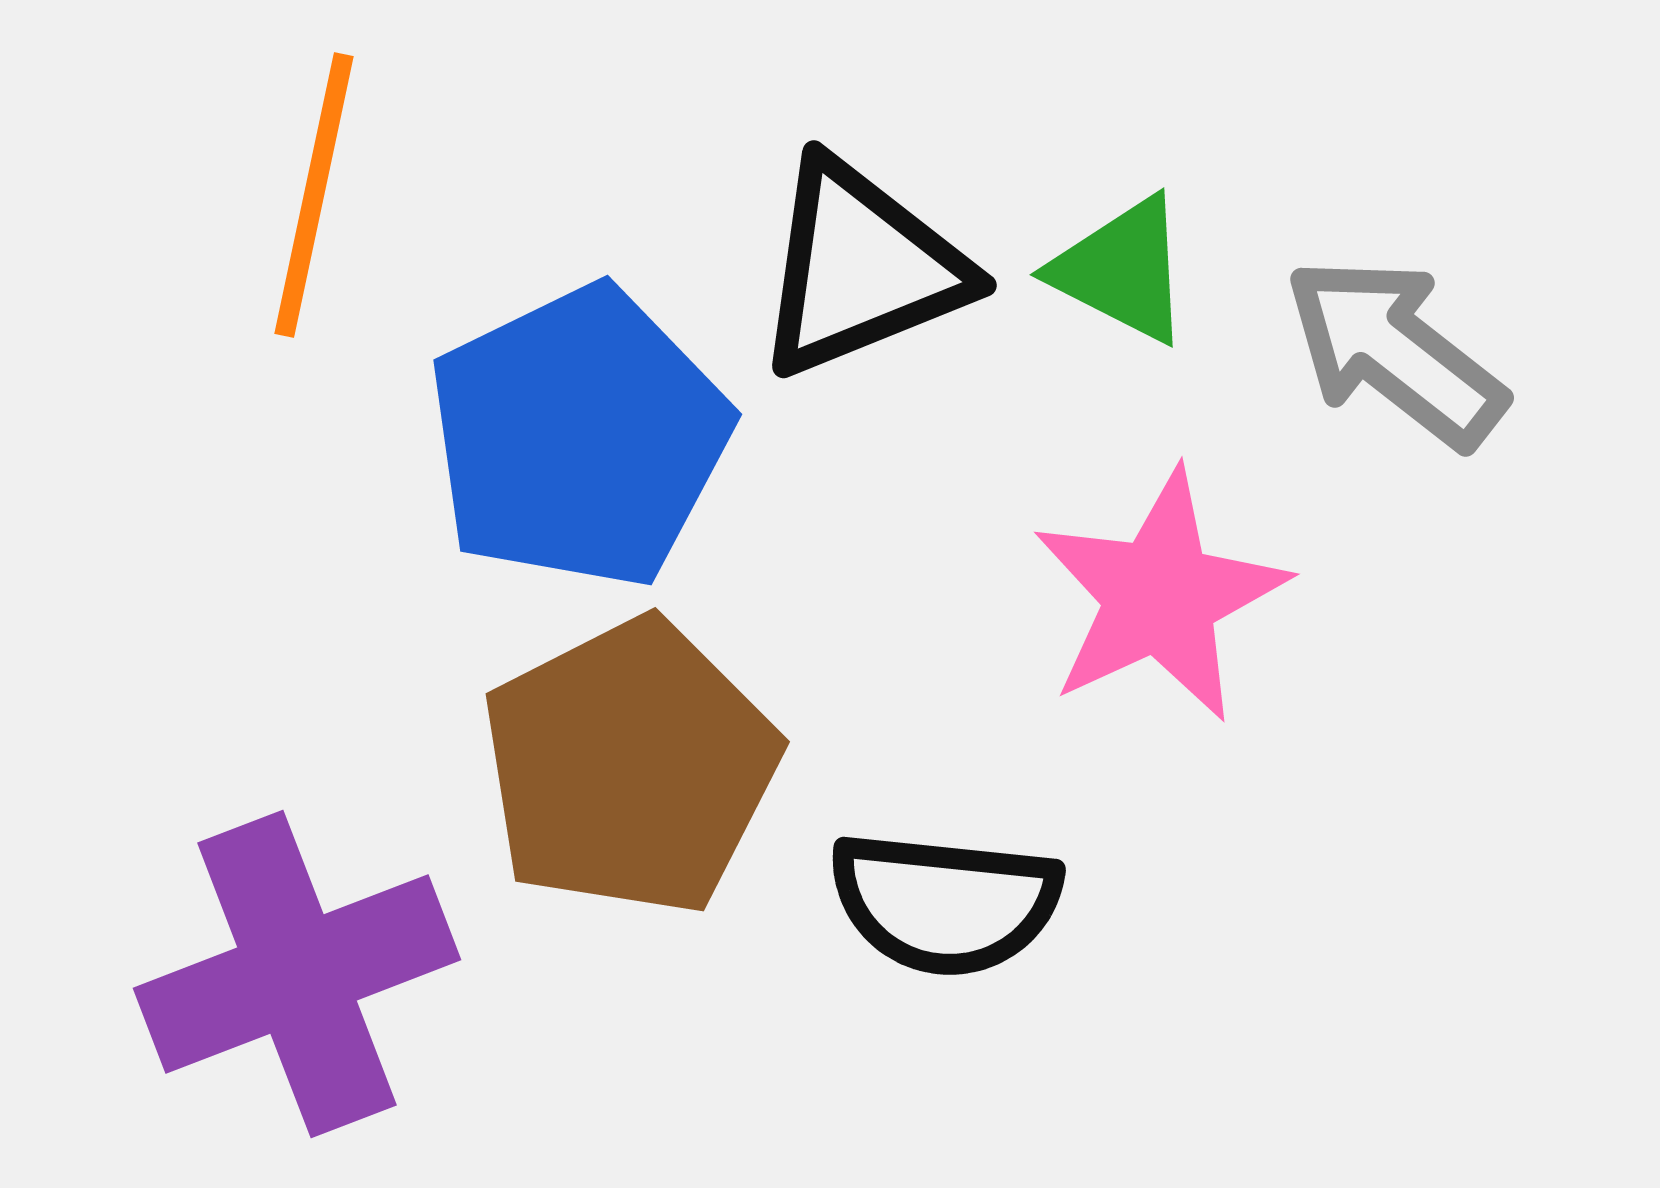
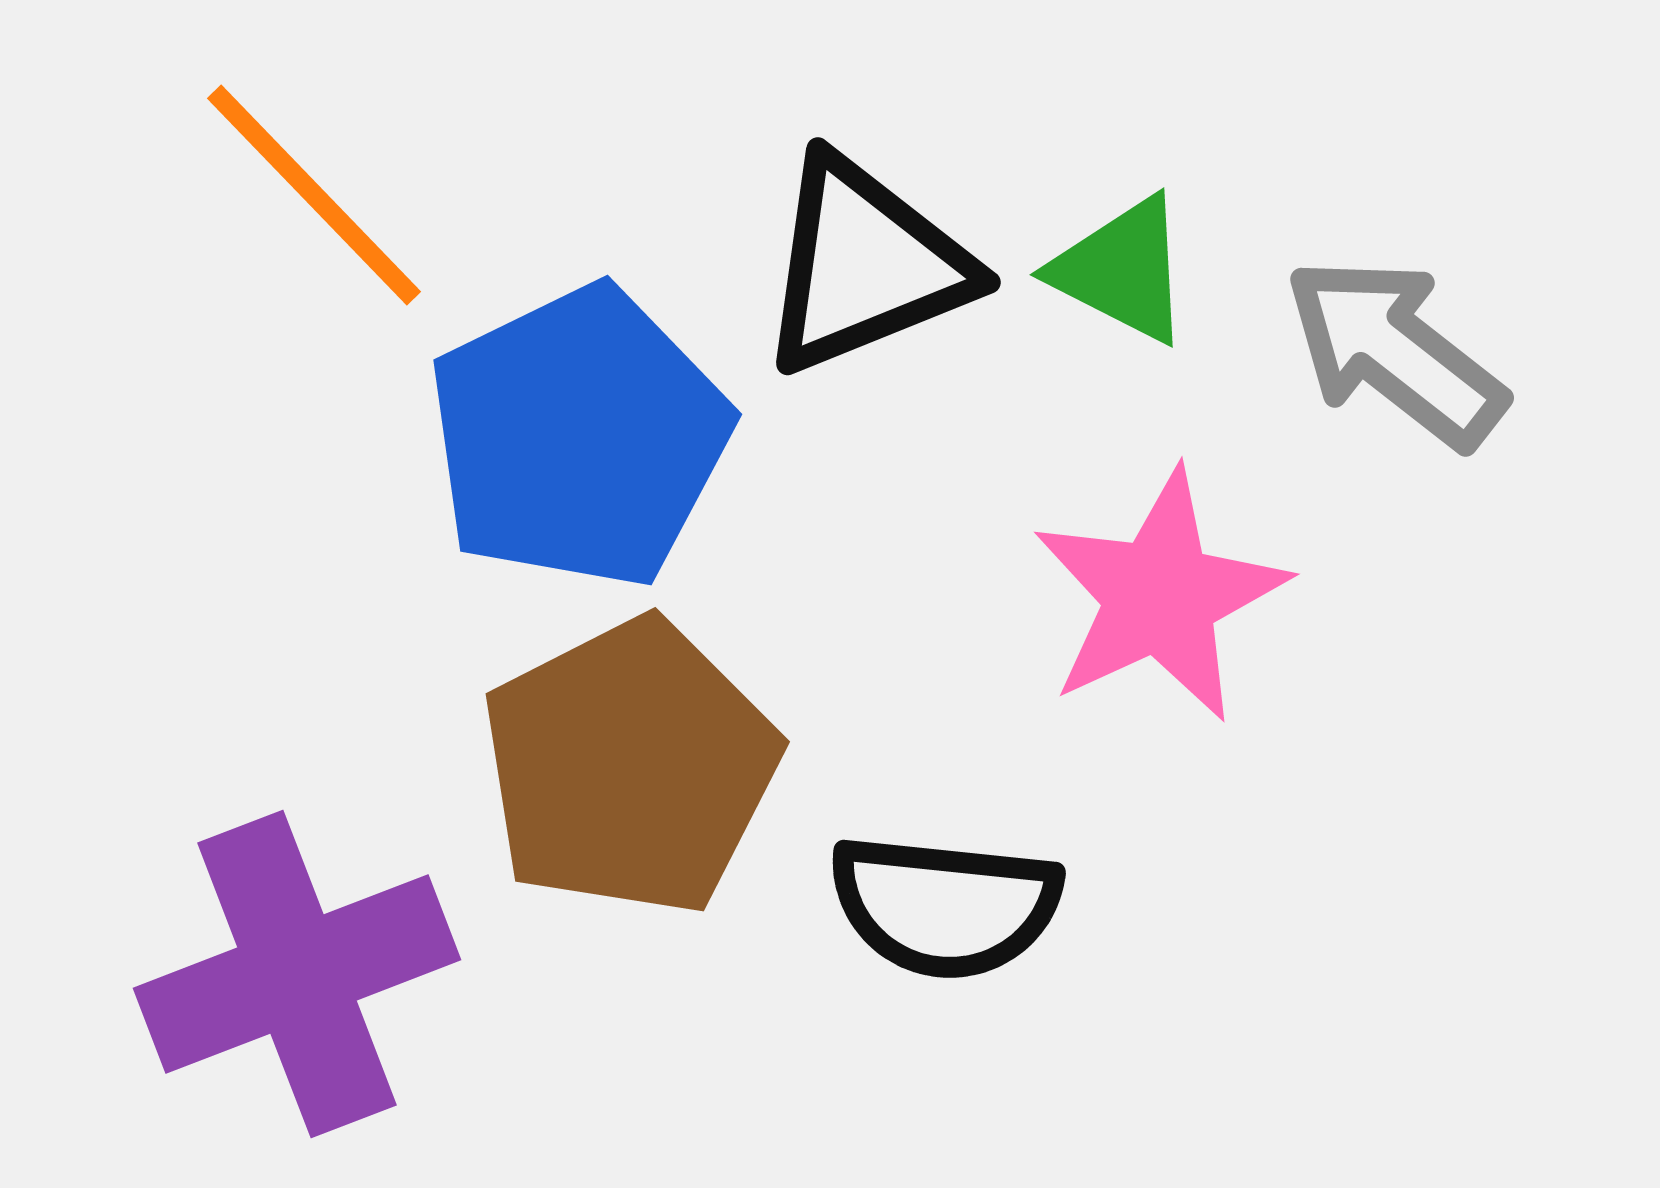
orange line: rotated 56 degrees counterclockwise
black triangle: moved 4 px right, 3 px up
black semicircle: moved 3 px down
